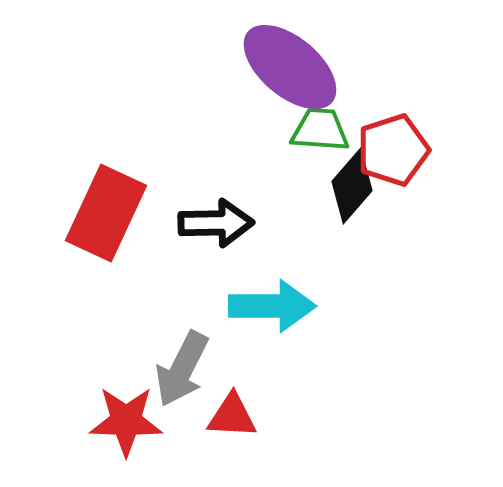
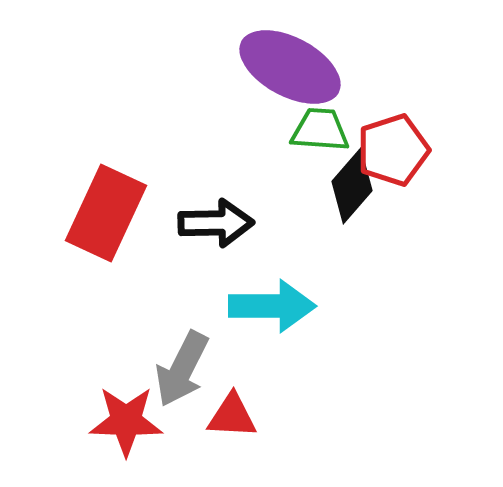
purple ellipse: rotated 12 degrees counterclockwise
